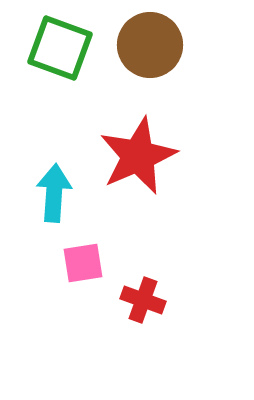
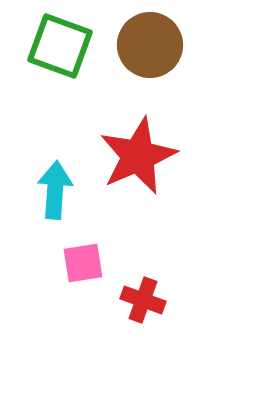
green square: moved 2 px up
cyan arrow: moved 1 px right, 3 px up
